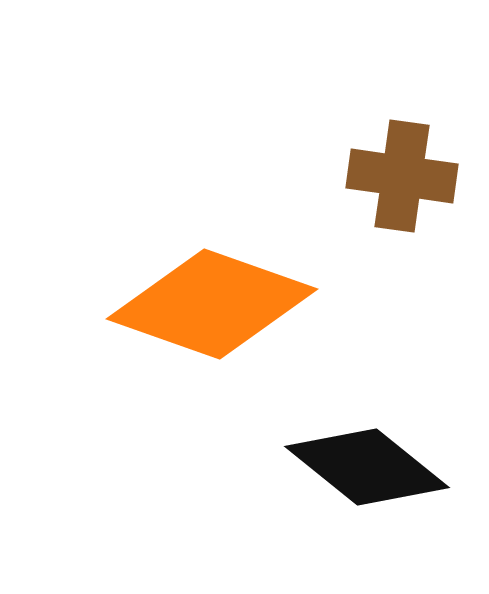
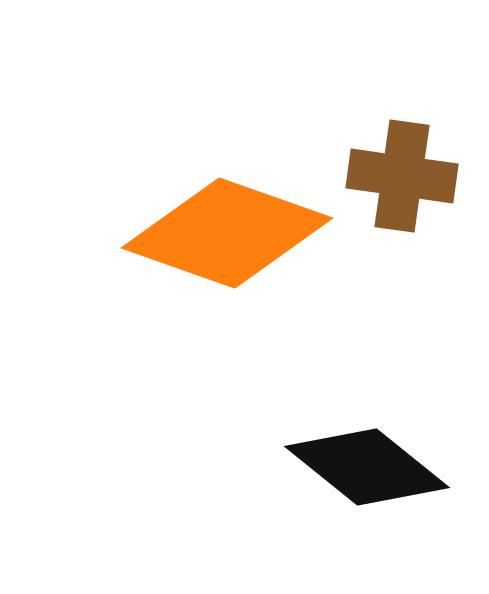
orange diamond: moved 15 px right, 71 px up
